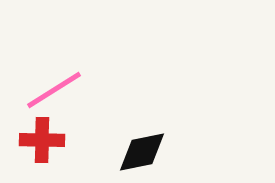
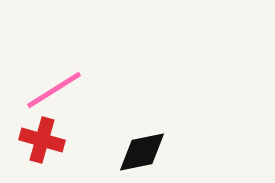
red cross: rotated 15 degrees clockwise
